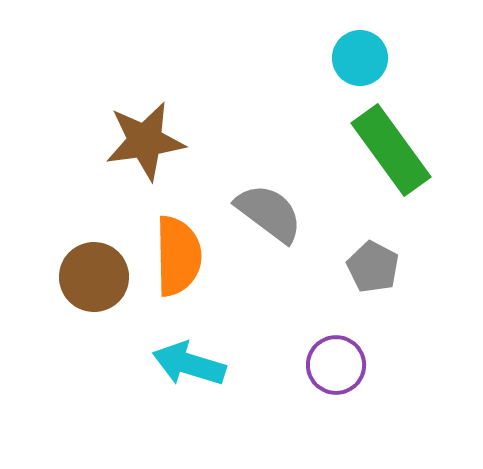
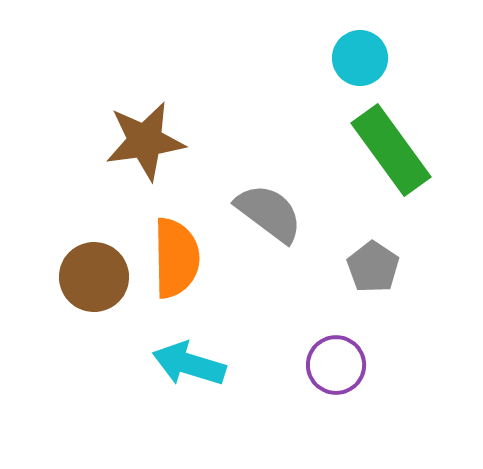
orange semicircle: moved 2 px left, 2 px down
gray pentagon: rotated 6 degrees clockwise
